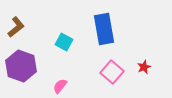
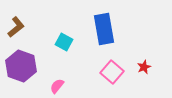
pink semicircle: moved 3 px left
